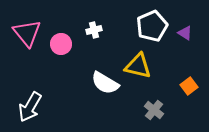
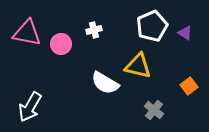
pink triangle: rotated 40 degrees counterclockwise
